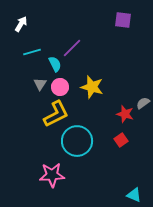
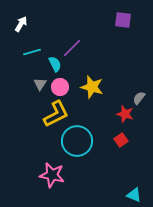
gray semicircle: moved 4 px left, 5 px up; rotated 16 degrees counterclockwise
pink star: rotated 15 degrees clockwise
